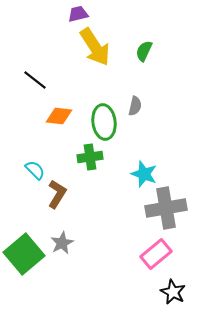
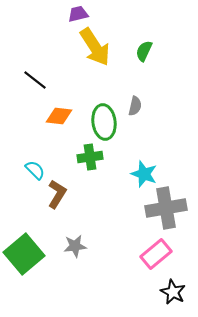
gray star: moved 13 px right, 3 px down; rotated 20 degrees clockwise
